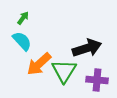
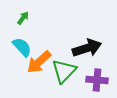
cyan semicircle: moved 6 px down
orange arrow: moved 2 px up
green triangle: rotated 12 degrees clockwise
